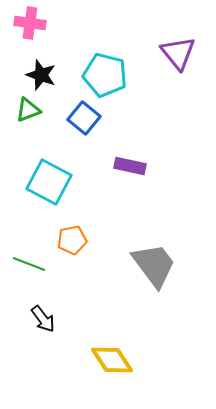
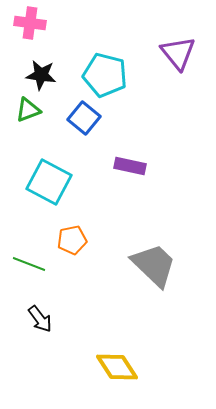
black star: rotated 12 degrees counterclockwise
gray trapezoid: rotated 9 degrees counterclockwise
black arrow: moved 3 px left
yellow diamond: moved 5 px right, 7 px down
